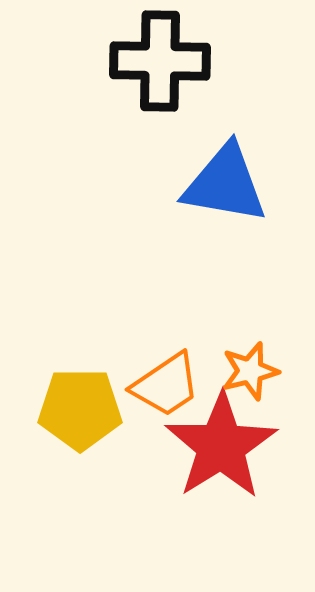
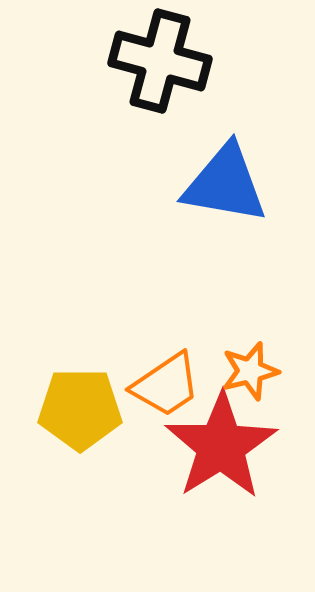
black cross: rotated 14 degrees clockwise
